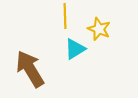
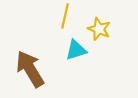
yellow line: rotated 15 degrees clockwise
cyan triangle: moved 1 px right, 1 px down; rotated 15 degrees clockwise
